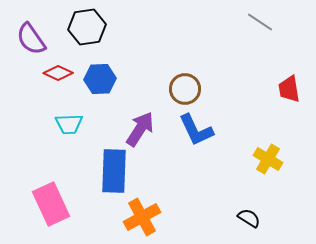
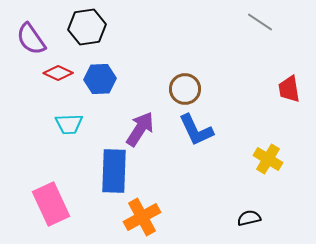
black semicircle: rotated 45 degrees counterclockwise
